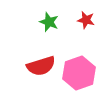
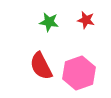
green star: rotated 12 degrees counterclockwise
red semicircle: rotated 80 degrees clockwise
